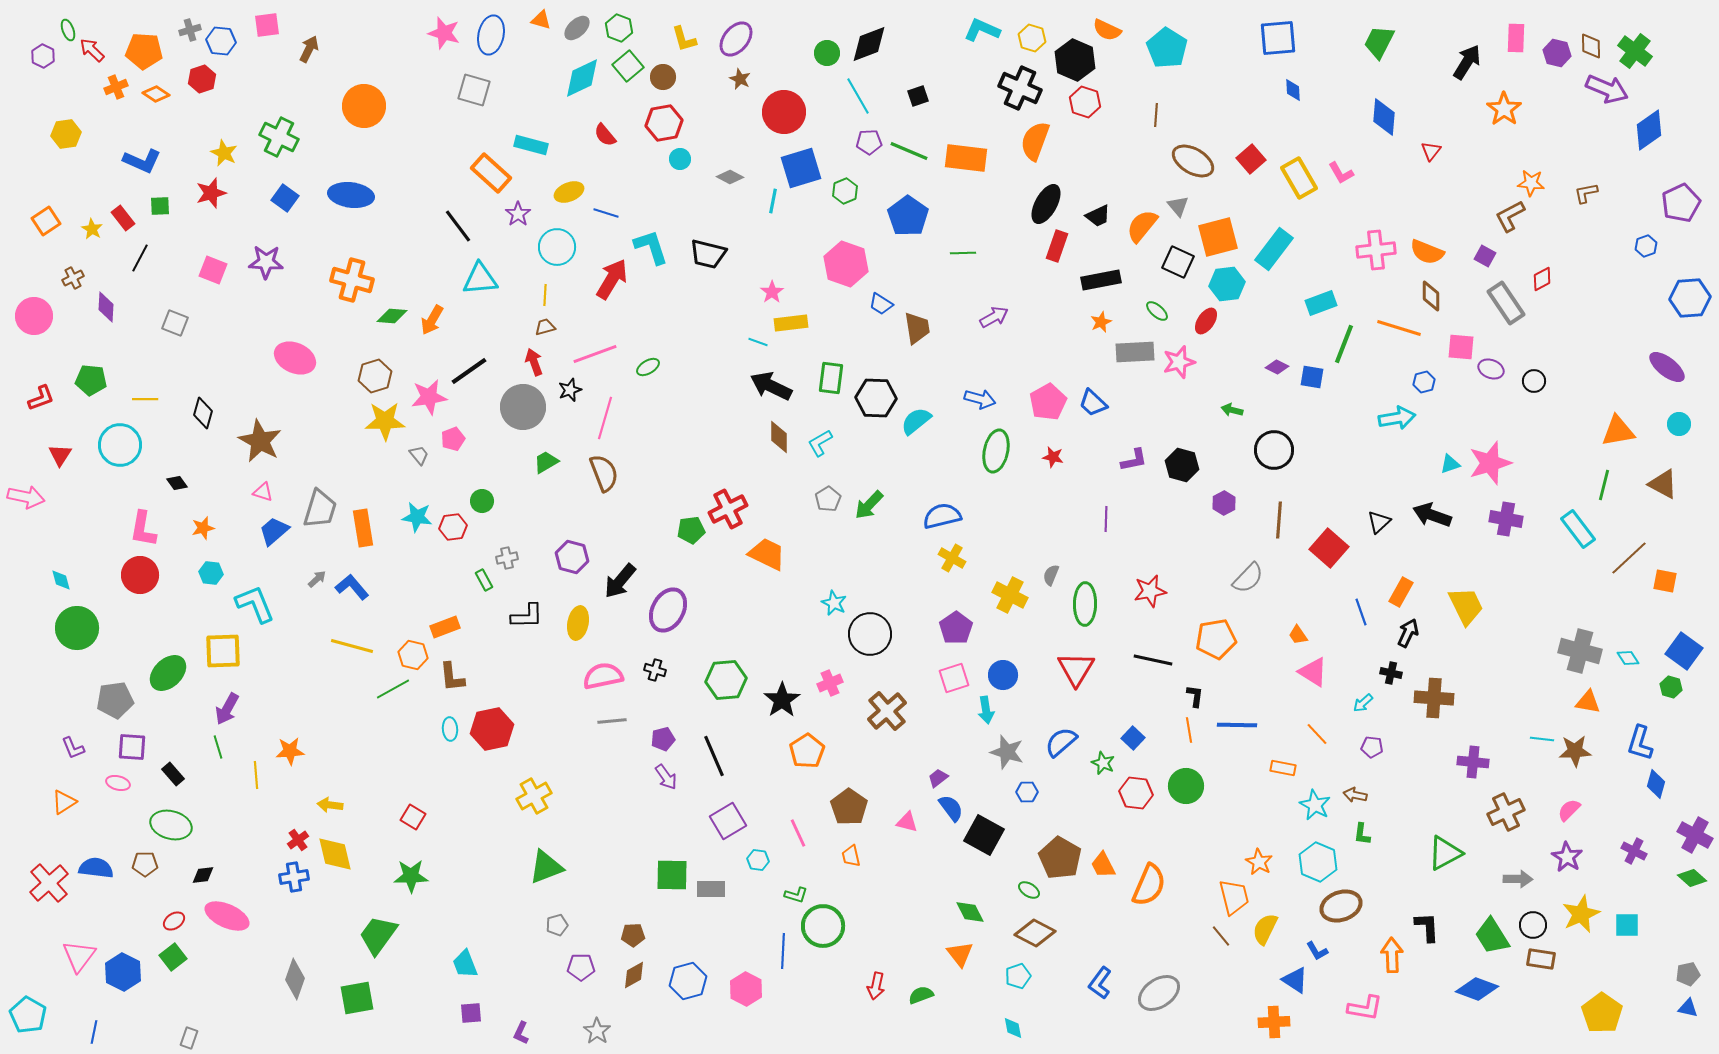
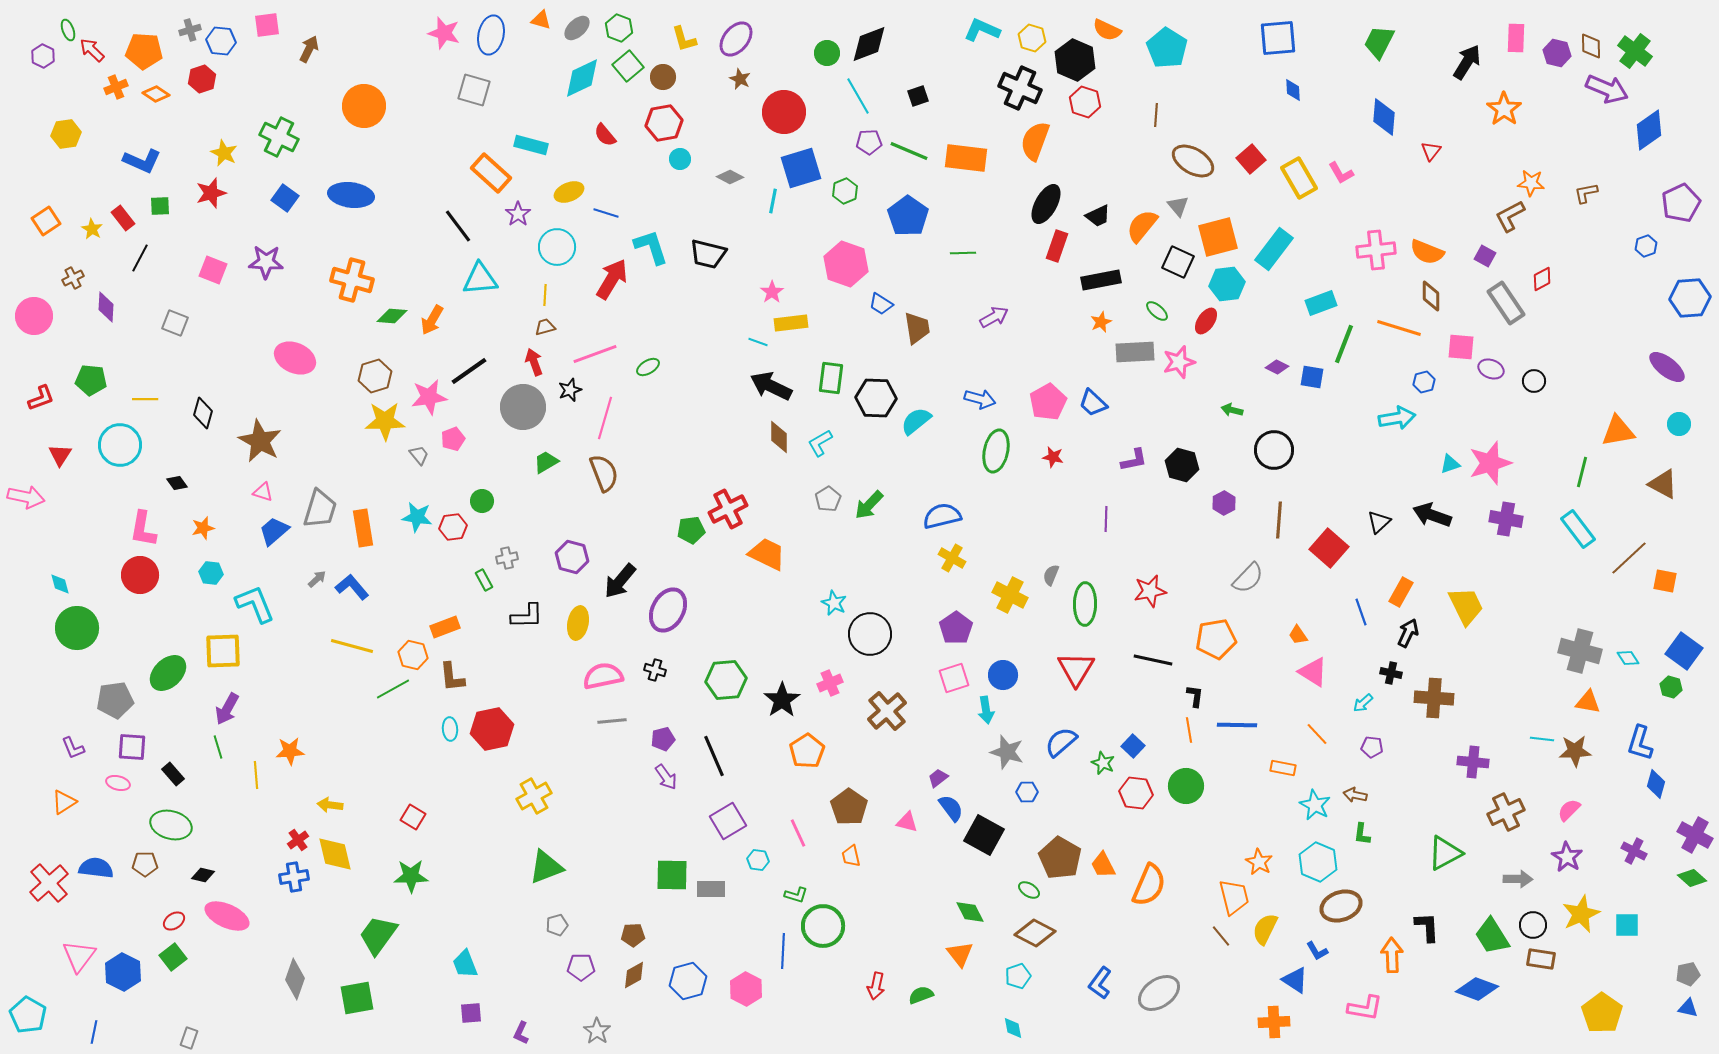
green line at (1604, 485): moved 22 px left, 13 px up
cyan diamond at (61, 580): moved 1 px left, 4 px down
blue square at (1133, 738): moved 8 px down
black diamond at (203, 875): rotated 20 degrees clockwise
